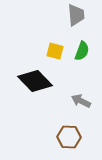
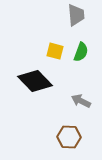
green semicircle: moved 1 px left, 1 px down
